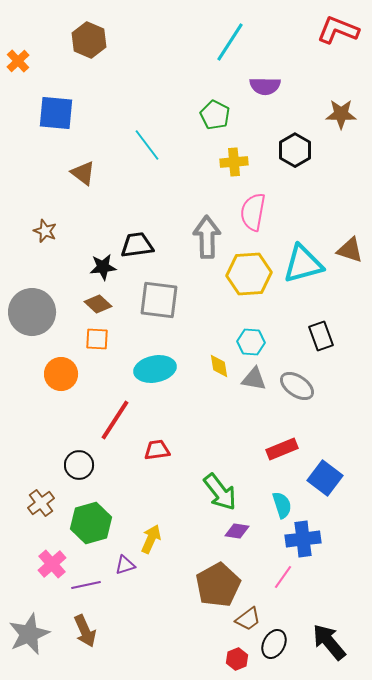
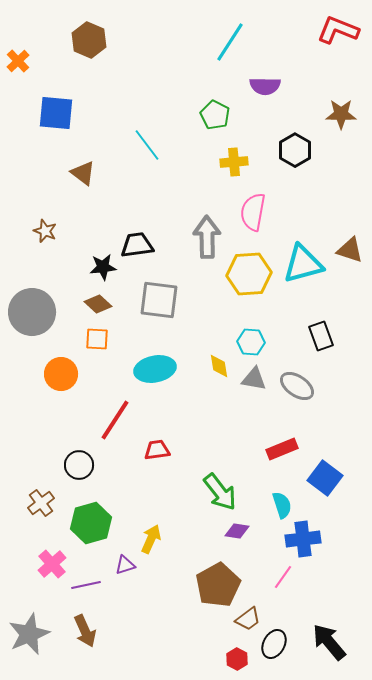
red hexagon at (237, 659): rotated 10 degrees counterclockwise
